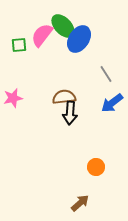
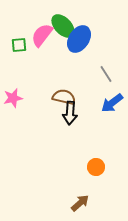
brown semicircle: rotated 20 degrees clockwise
